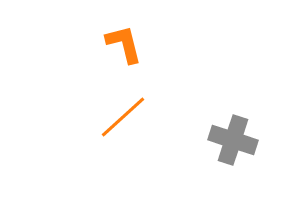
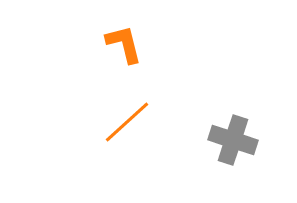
orange line: moved 4 px right, 5 px down
